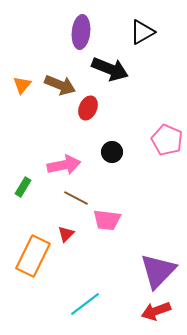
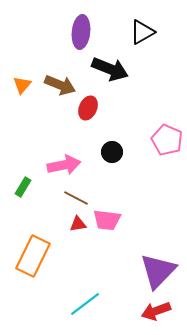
red triangle: moved 12 px right, 10 px up; rotated 36 degrees clockwise
